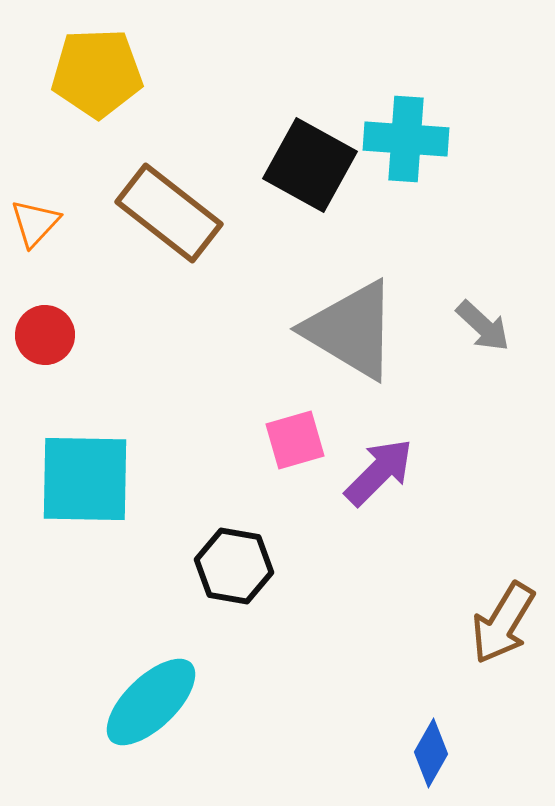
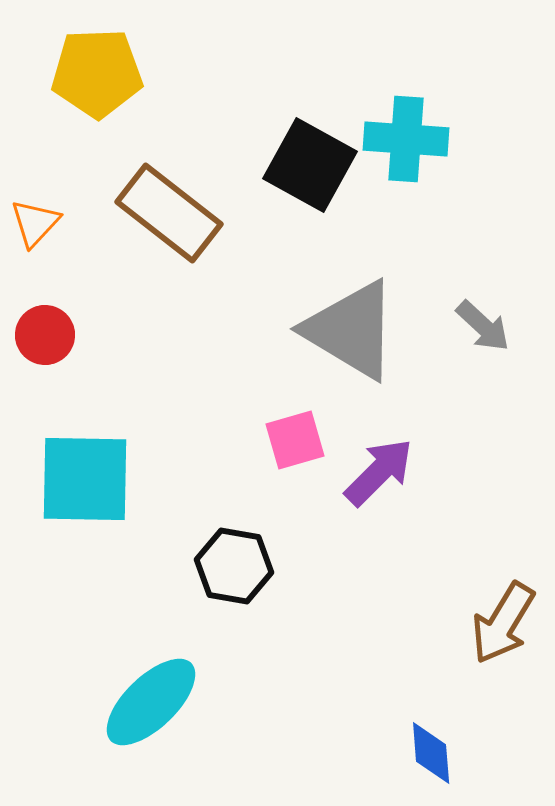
blue diamond: rotated 34 degrees counterclockwise
